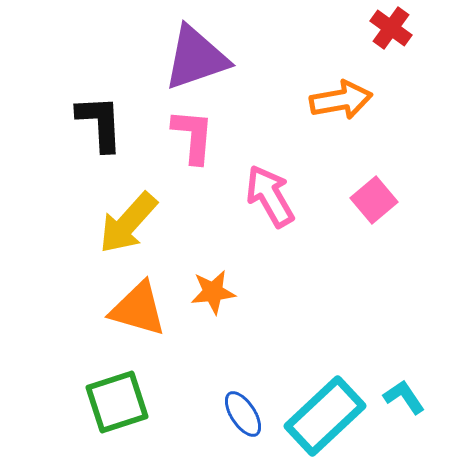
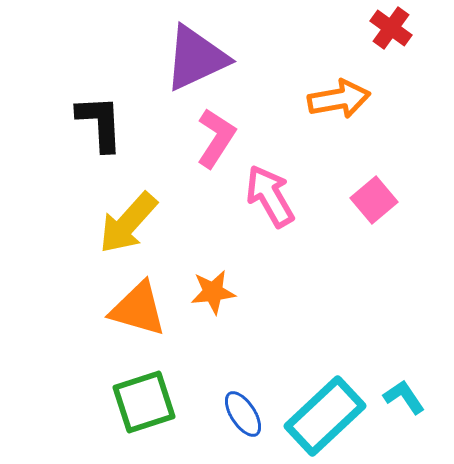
purple triangle: rotated 6 degrees counterclockwise
orange arrow: moved 2 px left, 1 px up
pink L-shape: moved 23 px right, 2 px down; rotated 28 degrees clockwise
green square: moved 27 px right
